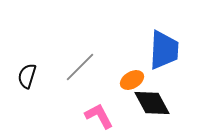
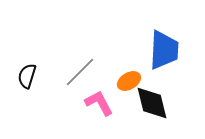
gray line: moved 5 px down
orange ellipse: moved 3 px left, 1 px down
black diamond: rotated 15 degrees clockwise
pink L-shape: moved 13 px up
